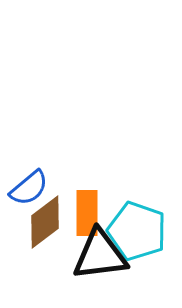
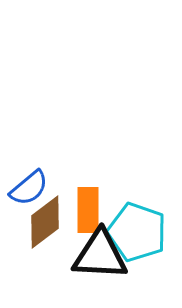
orange rectangle: moved 1 px right, 3 px up
cyan pentagon: moved 1 px down
black triangle: rotated 10 degrees clockwise
